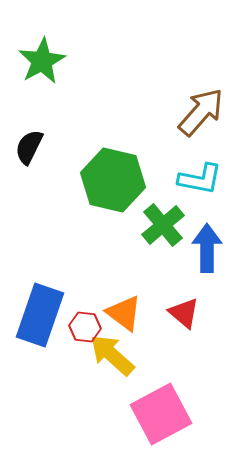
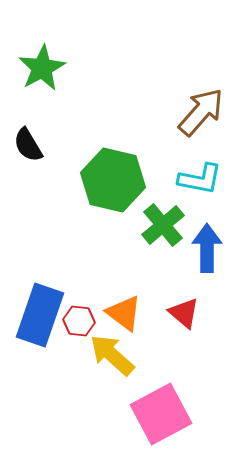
green star: moved 7 px down
black semicircle: moved 1 px left, 2 px up; rotated 57 degrees counterclockwise
red hexagon: moved 6 px left, 6 px up
